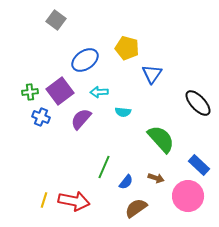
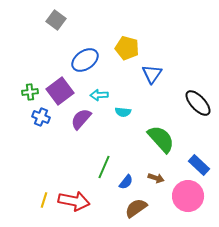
cyan arrow: moved 3 px down
